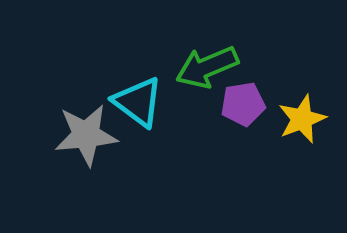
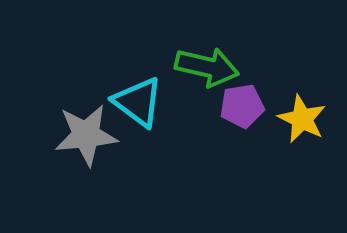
green arrow: rotated 144 degrees counterclockwise
purple pentagon: moved 1 px left, 2 px down
yellow star: rotated 24 degrees counterclockwise
